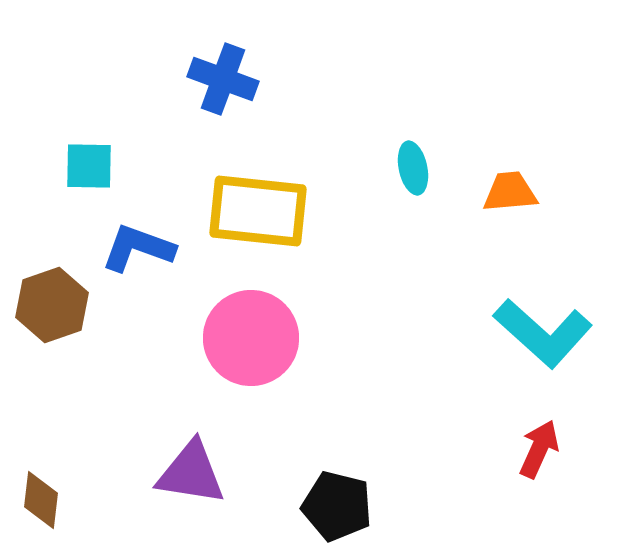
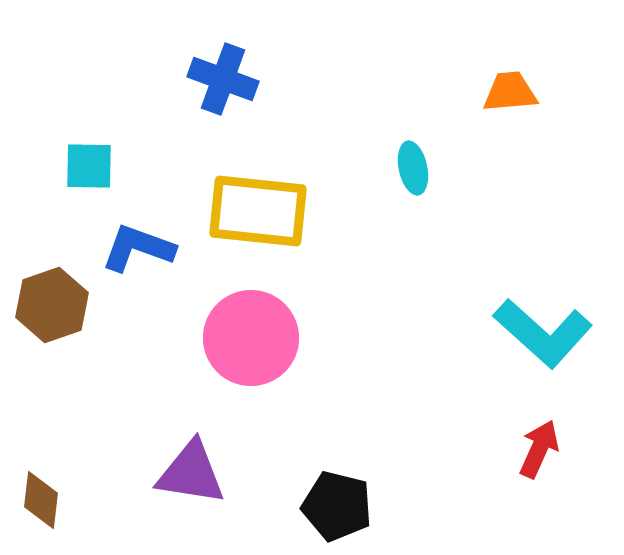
orange trapezoid: moved 100 px up
